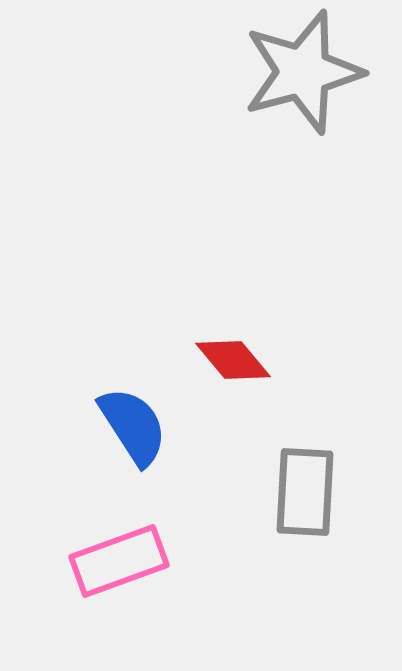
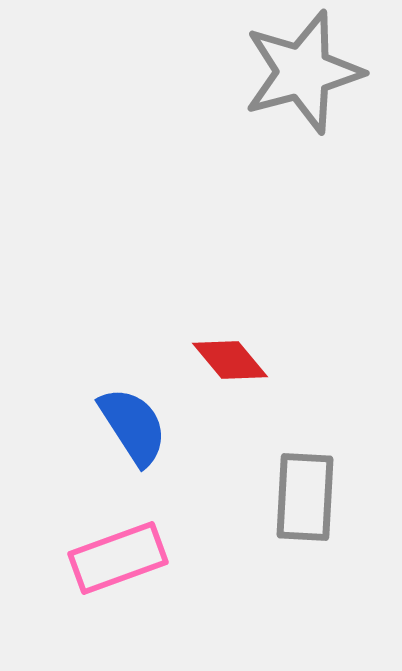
red diamond: moved 3 px left
gray rectangle: moved 5 px down
pink rectangle: moved 1 px left, 3 px up
